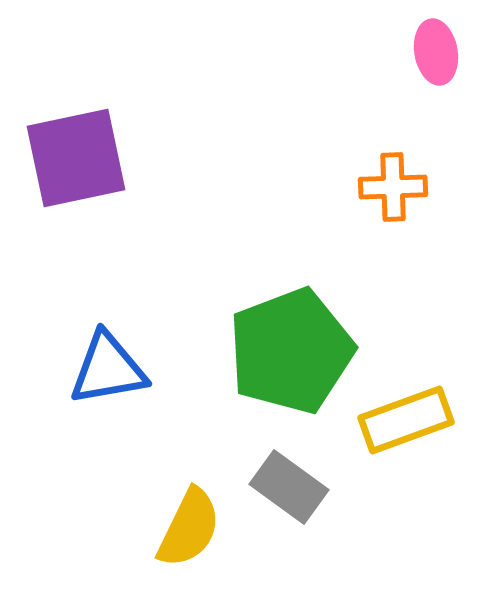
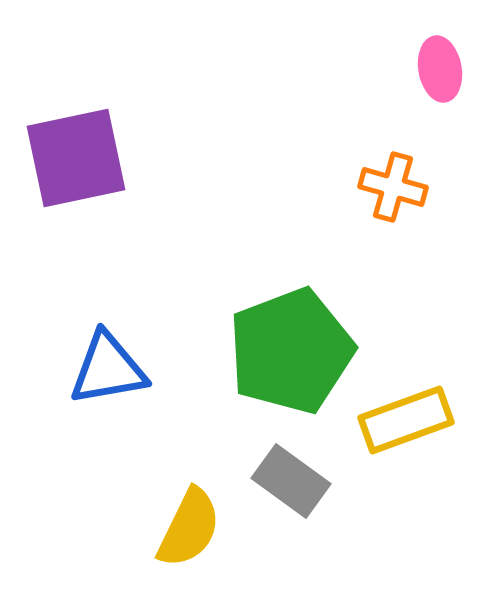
pink ellipse: moved 4 px right, 17 px down
orange cross: rotated 18 degrees clockwise
gray rectangle: moved 2 px right, 6 px up
